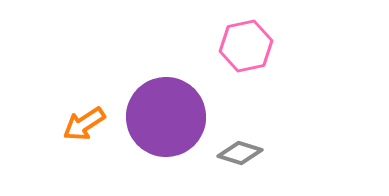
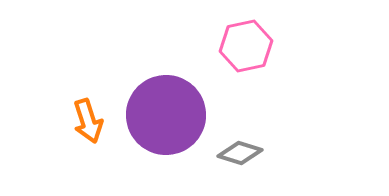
purple circle: moved 2 px up
orange arrow: moved 4 px right, 3 px up; rotated 75 degrees counterclockwise
